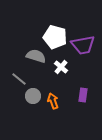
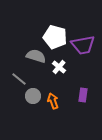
white cross: moved 2 px left
